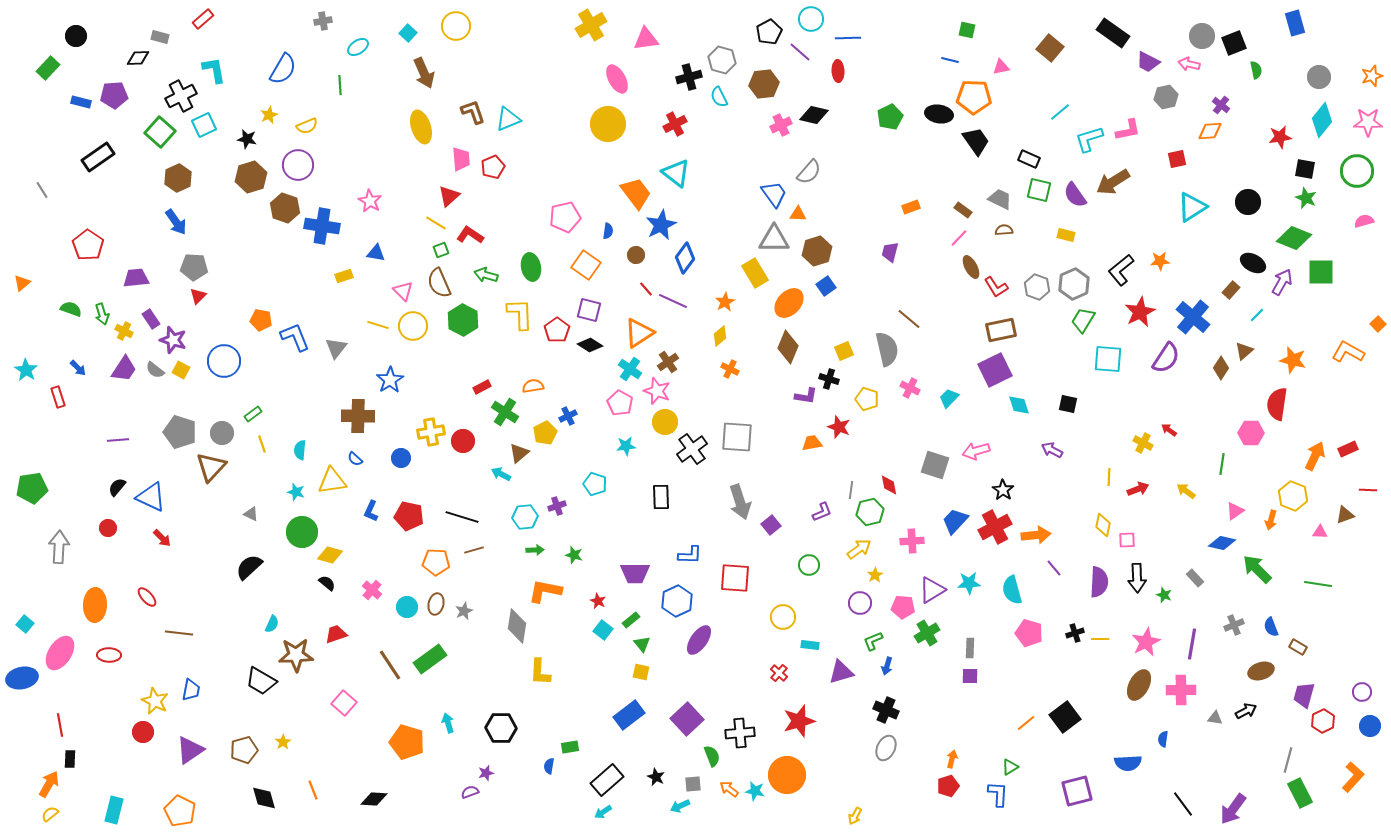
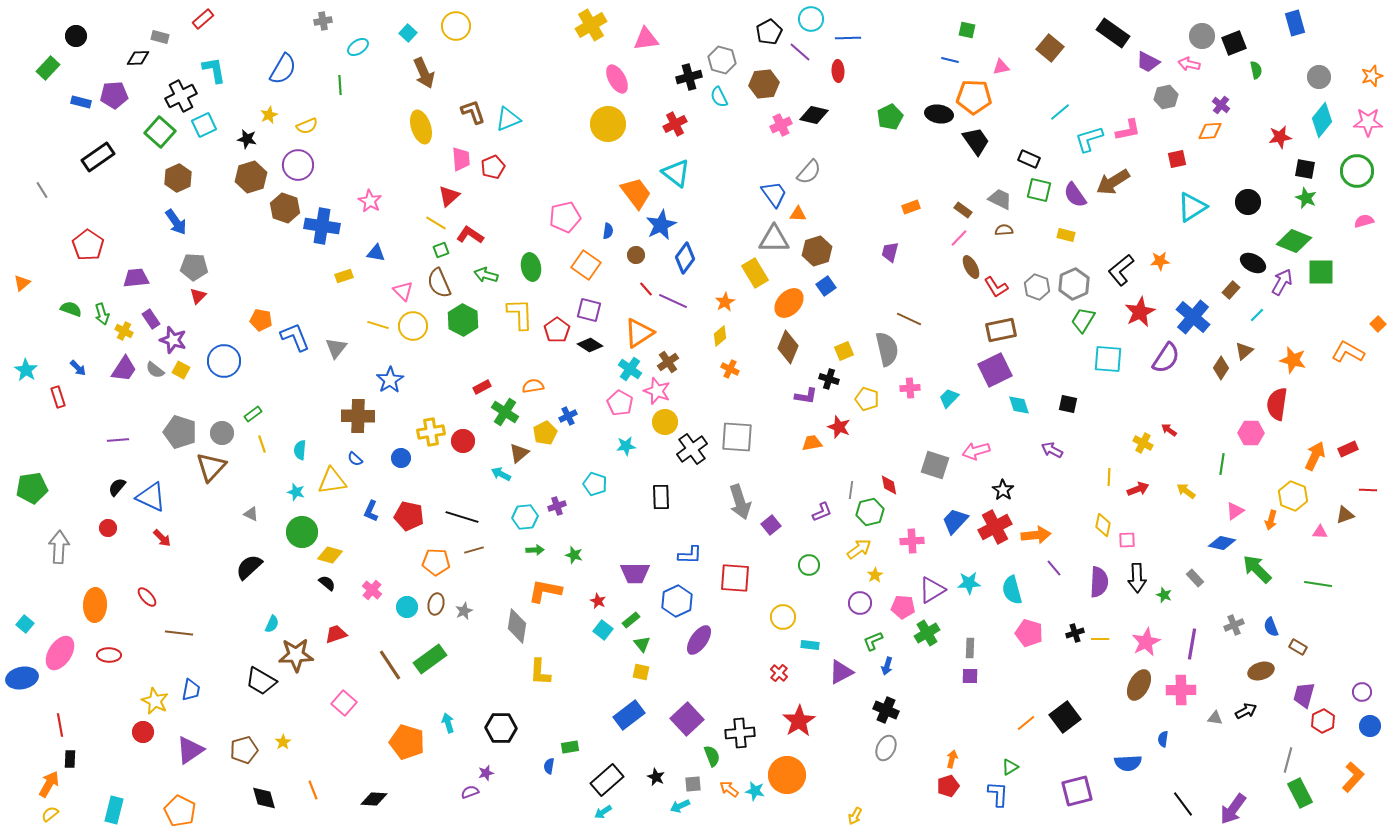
green diamond at (1294, 238): moved 3 px down
brown line at (909, 319): rotated 15 degrees counterclockwise
pink cross at (910, 388): rotated 30 degrees counterclockwise
purple triangle at (841, 672): rotated 12 degrees counterclockwise
red star at (799, 721): rotated 16 degrees counterclockwise
